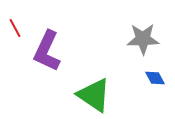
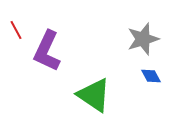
red line: moved 1 px right, 2 px down
gray star: rotated 16 degrees counterclockwise
blue diamond: moved 4 px left, 2 px up
